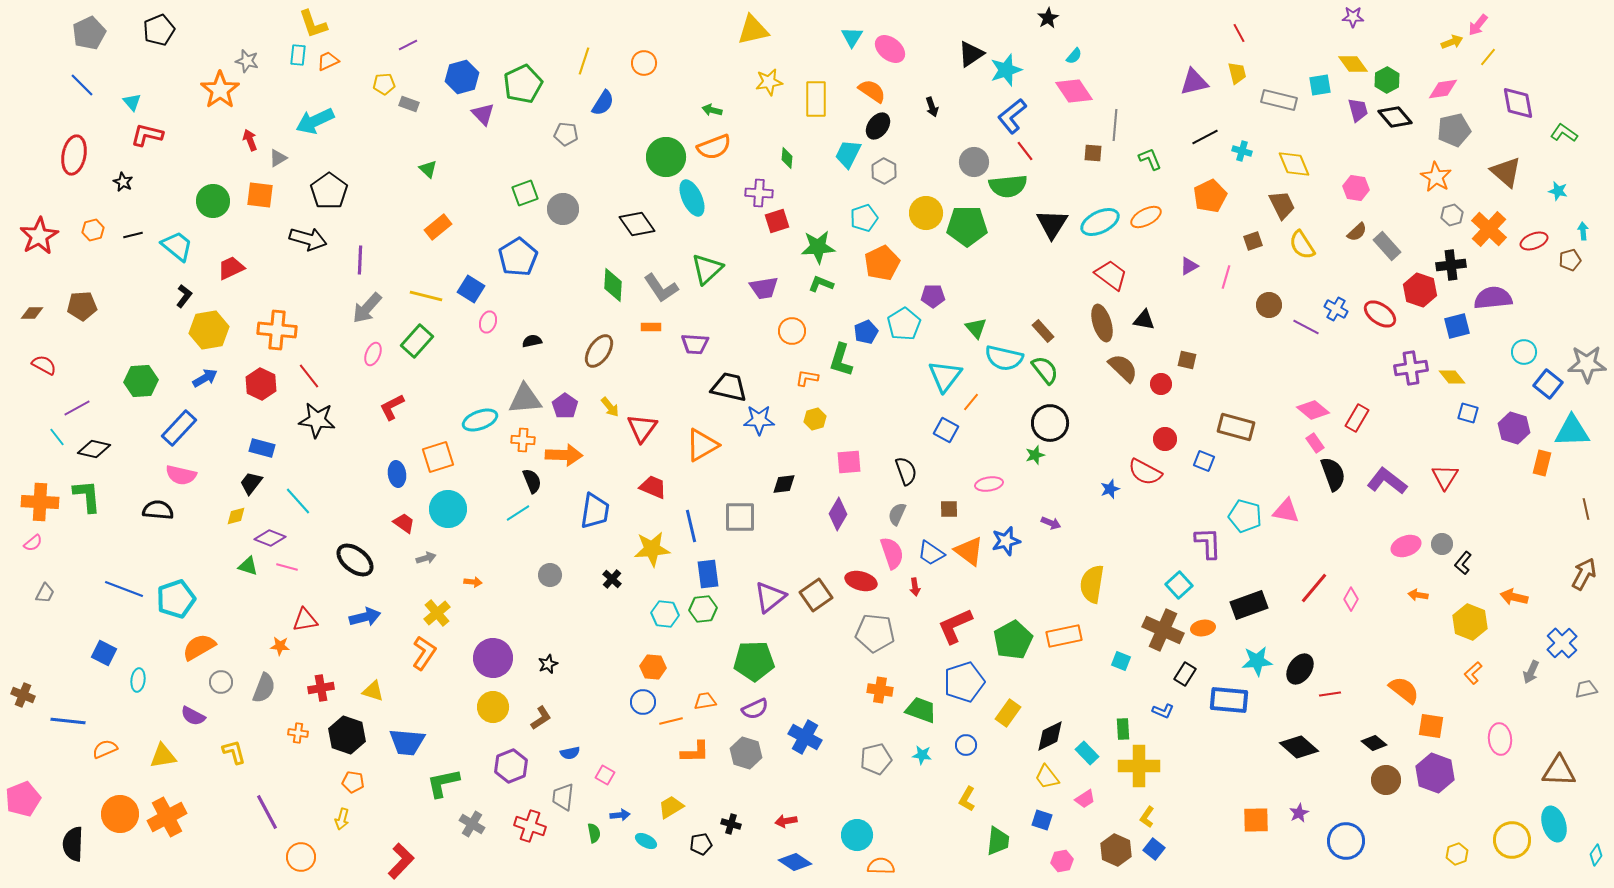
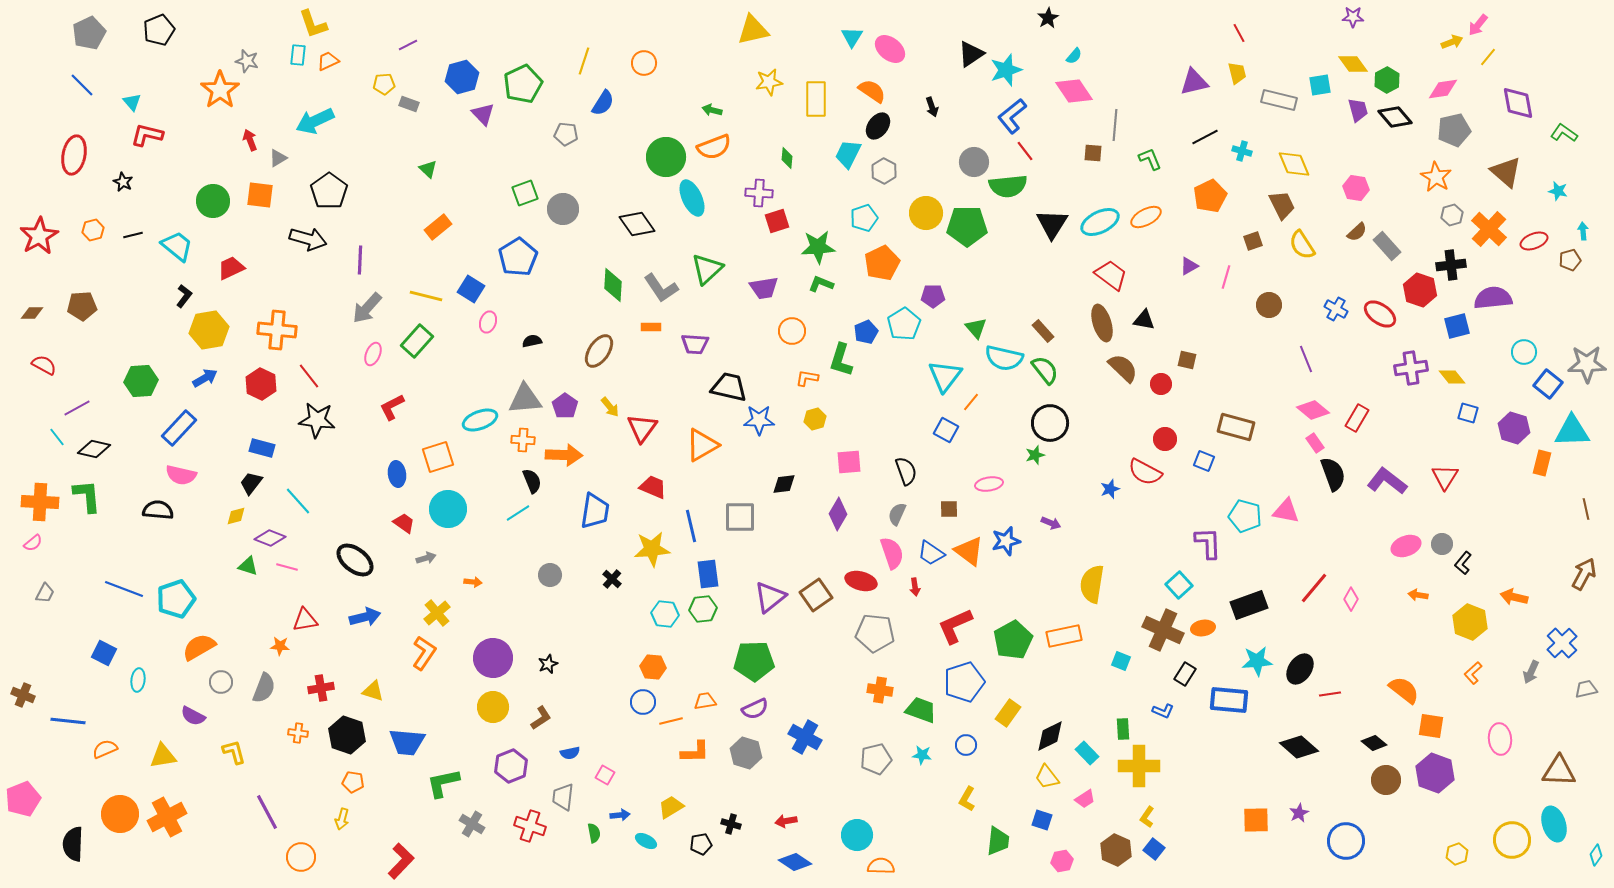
purple line at (1306, 327): moved 32 px down; rotated 40 degrees clockwise
